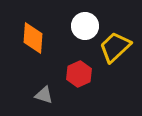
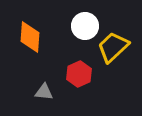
orange diamond: moved 3 px left, 1 px up
yellow trapezoid: moved 2 px left
gray triangle: moved 3 px up; rotated 12 degrees counterclockwise
